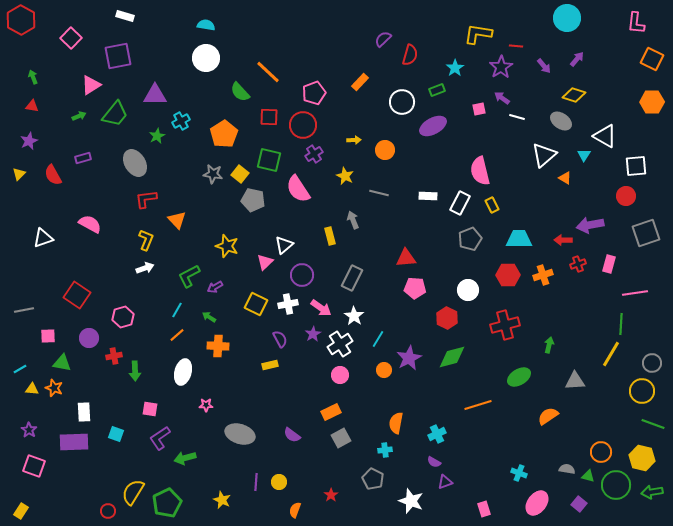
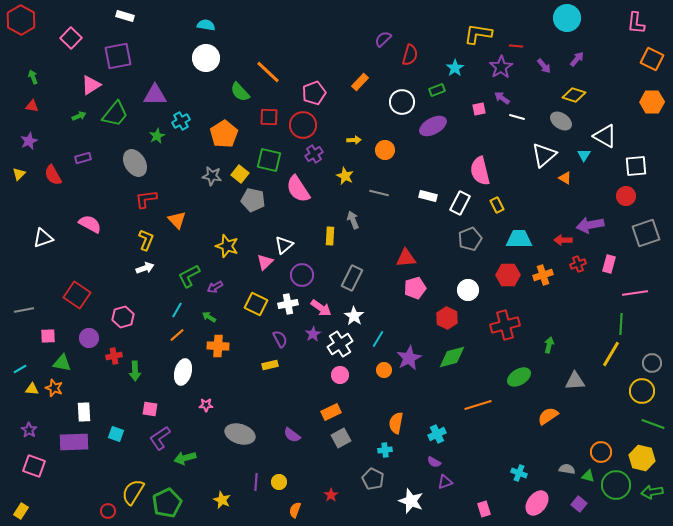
gray star at (213, 174): moved 1 px left, 2 px down
white rectangle at (428, 196): rotated 12 degrees clockwise
yellow rectangle at (492, 205): moved 5 px right
yellow rectangle at (330, 236): rotated 18 degrees clockwise
pink pentagon at (415, 288): rotated 20 degrees counterclockwise
